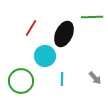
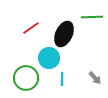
red line: rotated 24 degrees clockwise
cyan circle: moved 4 px right, 2 px down
green circle: moved 5 px right, 3 px up
